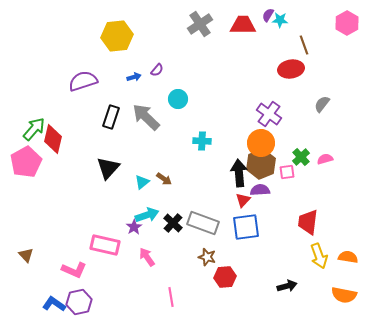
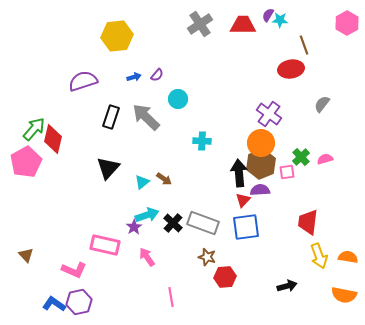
purple semicircle at (157, 70): moved 5 px down
